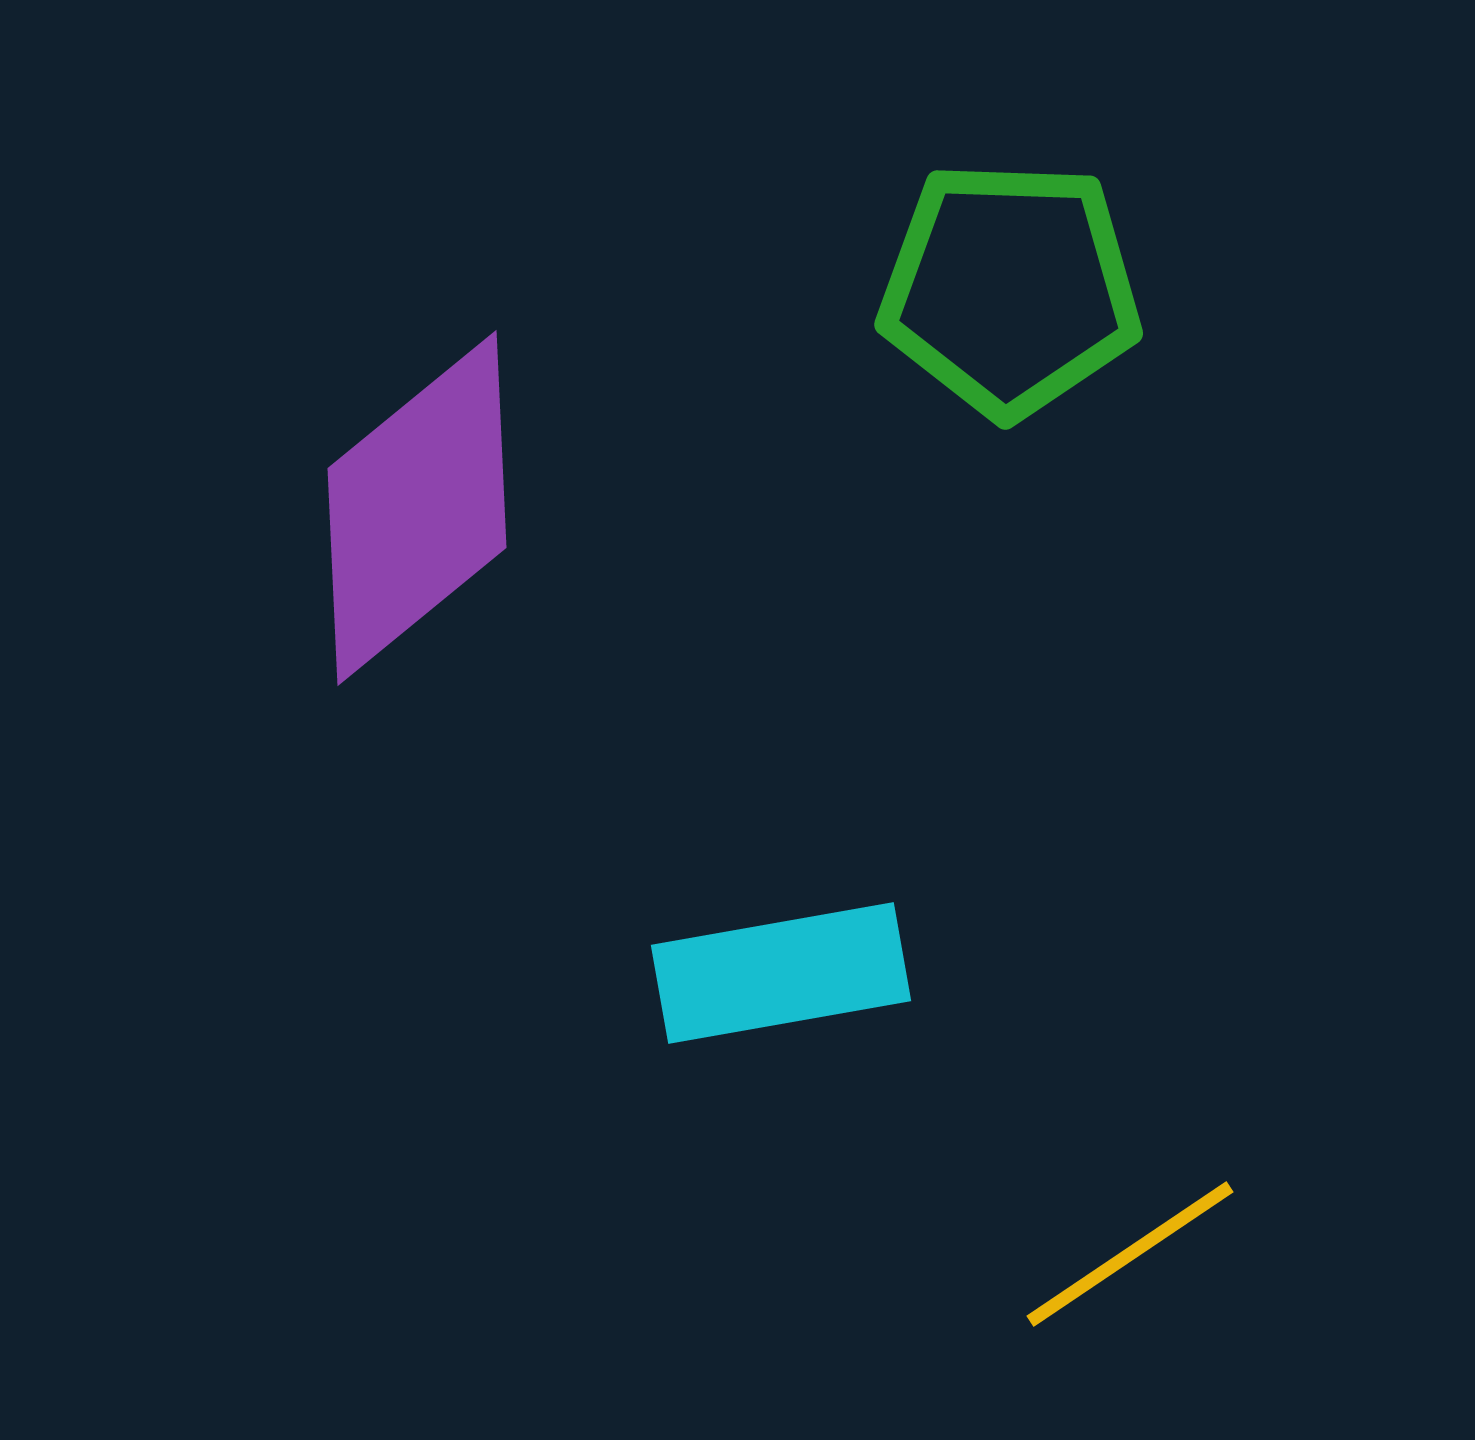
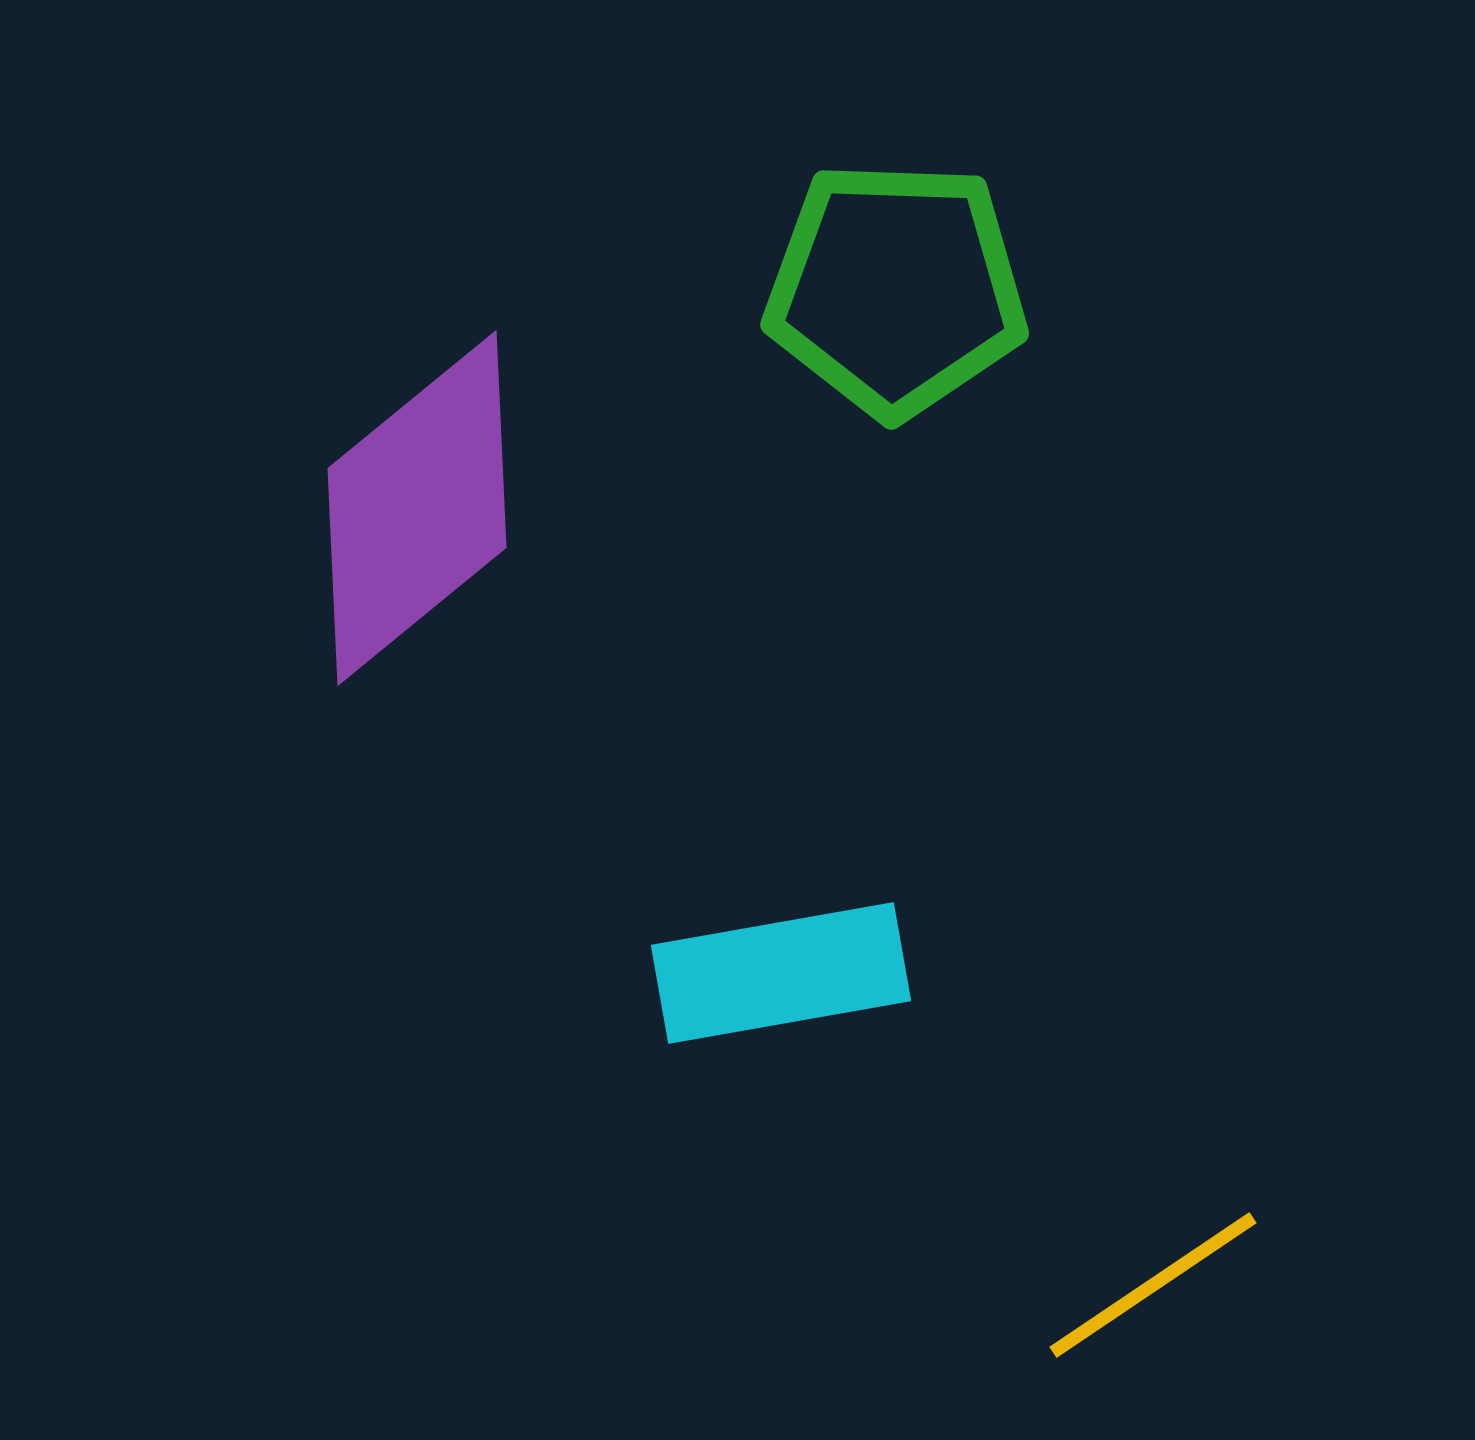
green pentagon: moved 114 px left
yellow line: moved 23 px right, 31 px down
